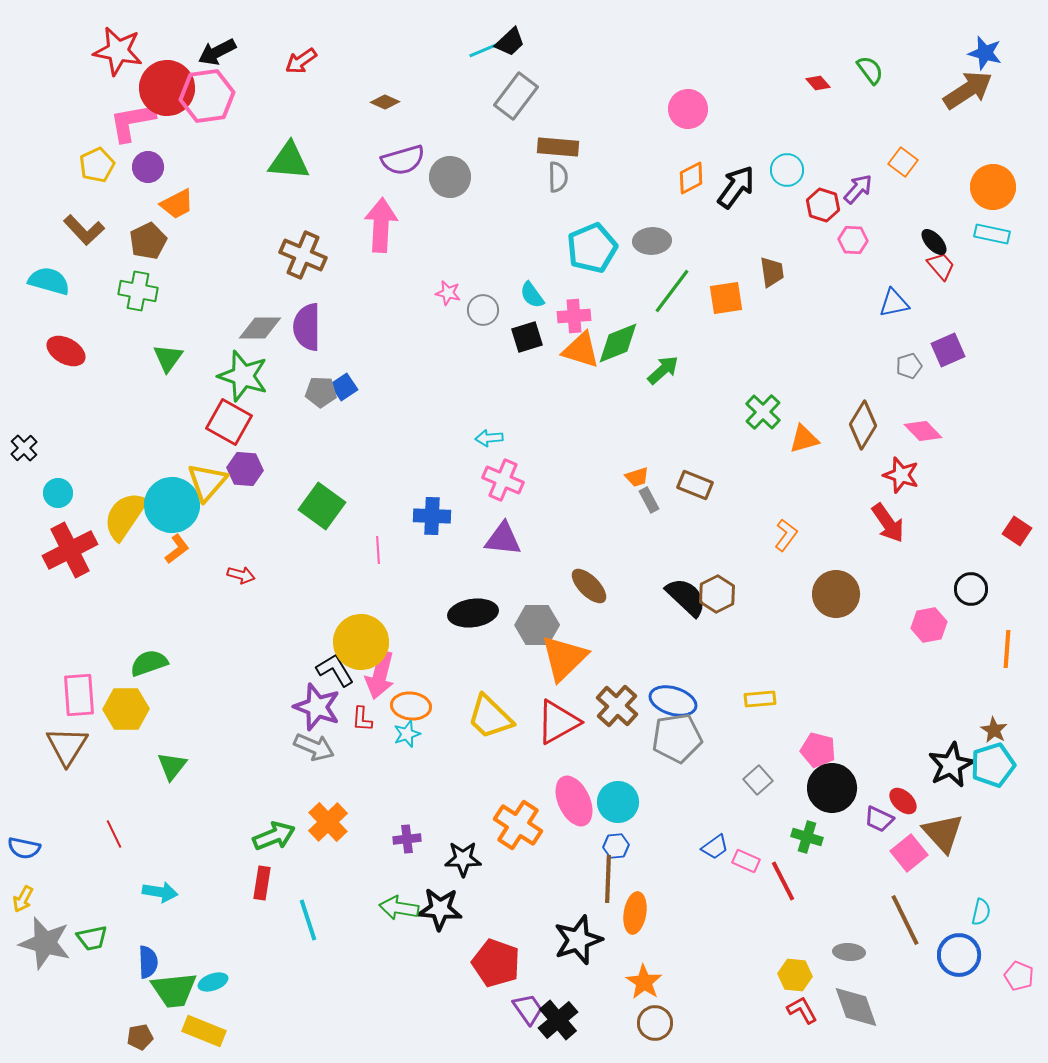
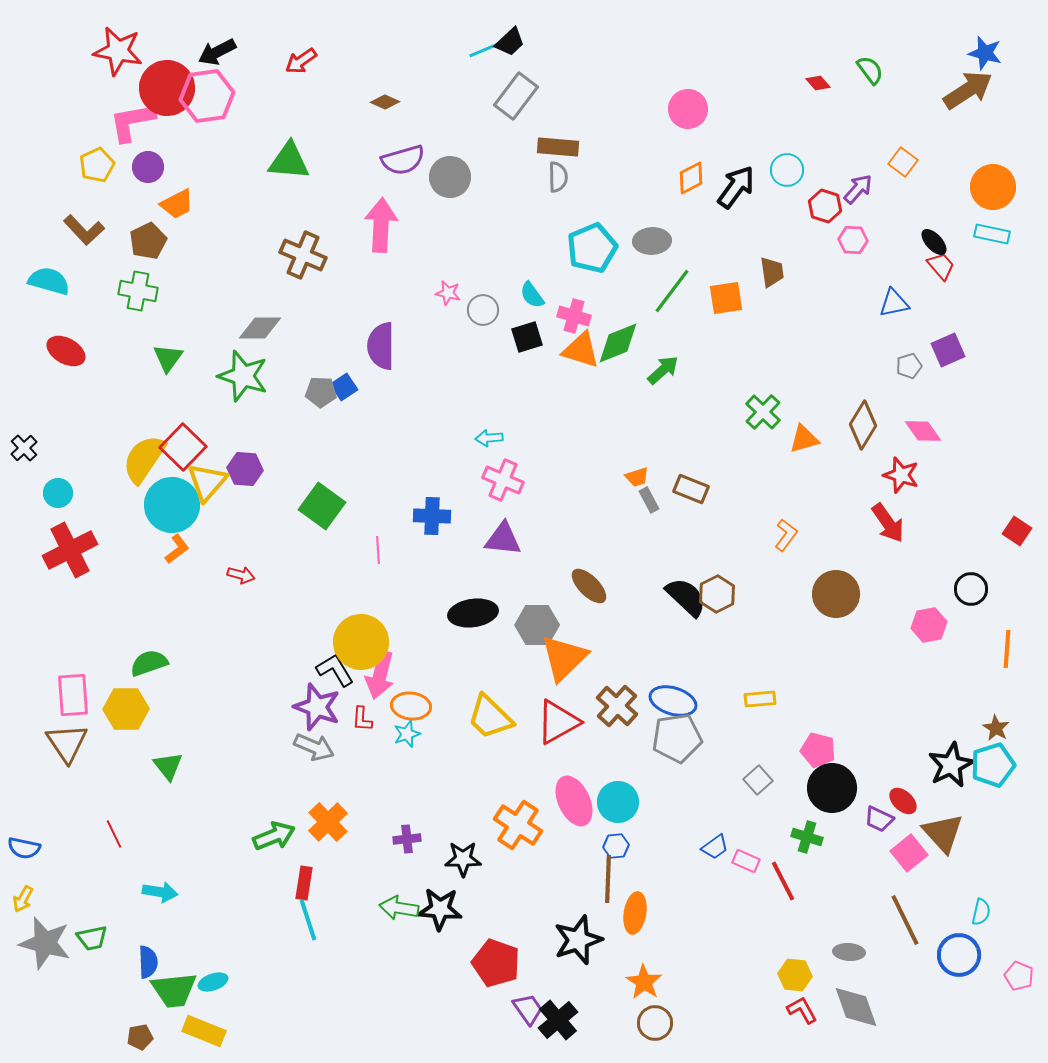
red hexagon at (823, 205): moved 2 px right, 1 px down
pink cross at (574, 316): rotated 20 degrees clockwise
purple semicircle at (307, 327): moved 74 px right, 19 px down
red square at (229, 422): moved 46 px left, 25 px down; rotated 15 degrees clockwise
pink diamond at (923, 431): rotated 9 degrees clockwise
brown rectangle at (695, 485): moved 4 px left, 4 px down
yellow semicircle at (125, 516): moved 19 px right, 57 px up
pink rectangle at (79, 695): moved 6 px left
brown star at (994, 730): moved 2 px right, 2 px up
brown triangle at (67, 746): moved 3 px up; rotated 6 degrees counterclockwise
green triangle at (172, 766): moved 4 px left; rotated 16 degrees counterclockwise
red rectangle at (262, 883): moved 42 px right
